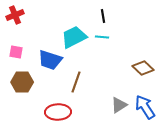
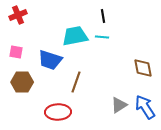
red cross: moved 3 px right
cyan trapezoid: moved 1 px right, 1 px up; rotated 16 degrees clockwise
brown diamond: rotated 35 degrees clockwise
